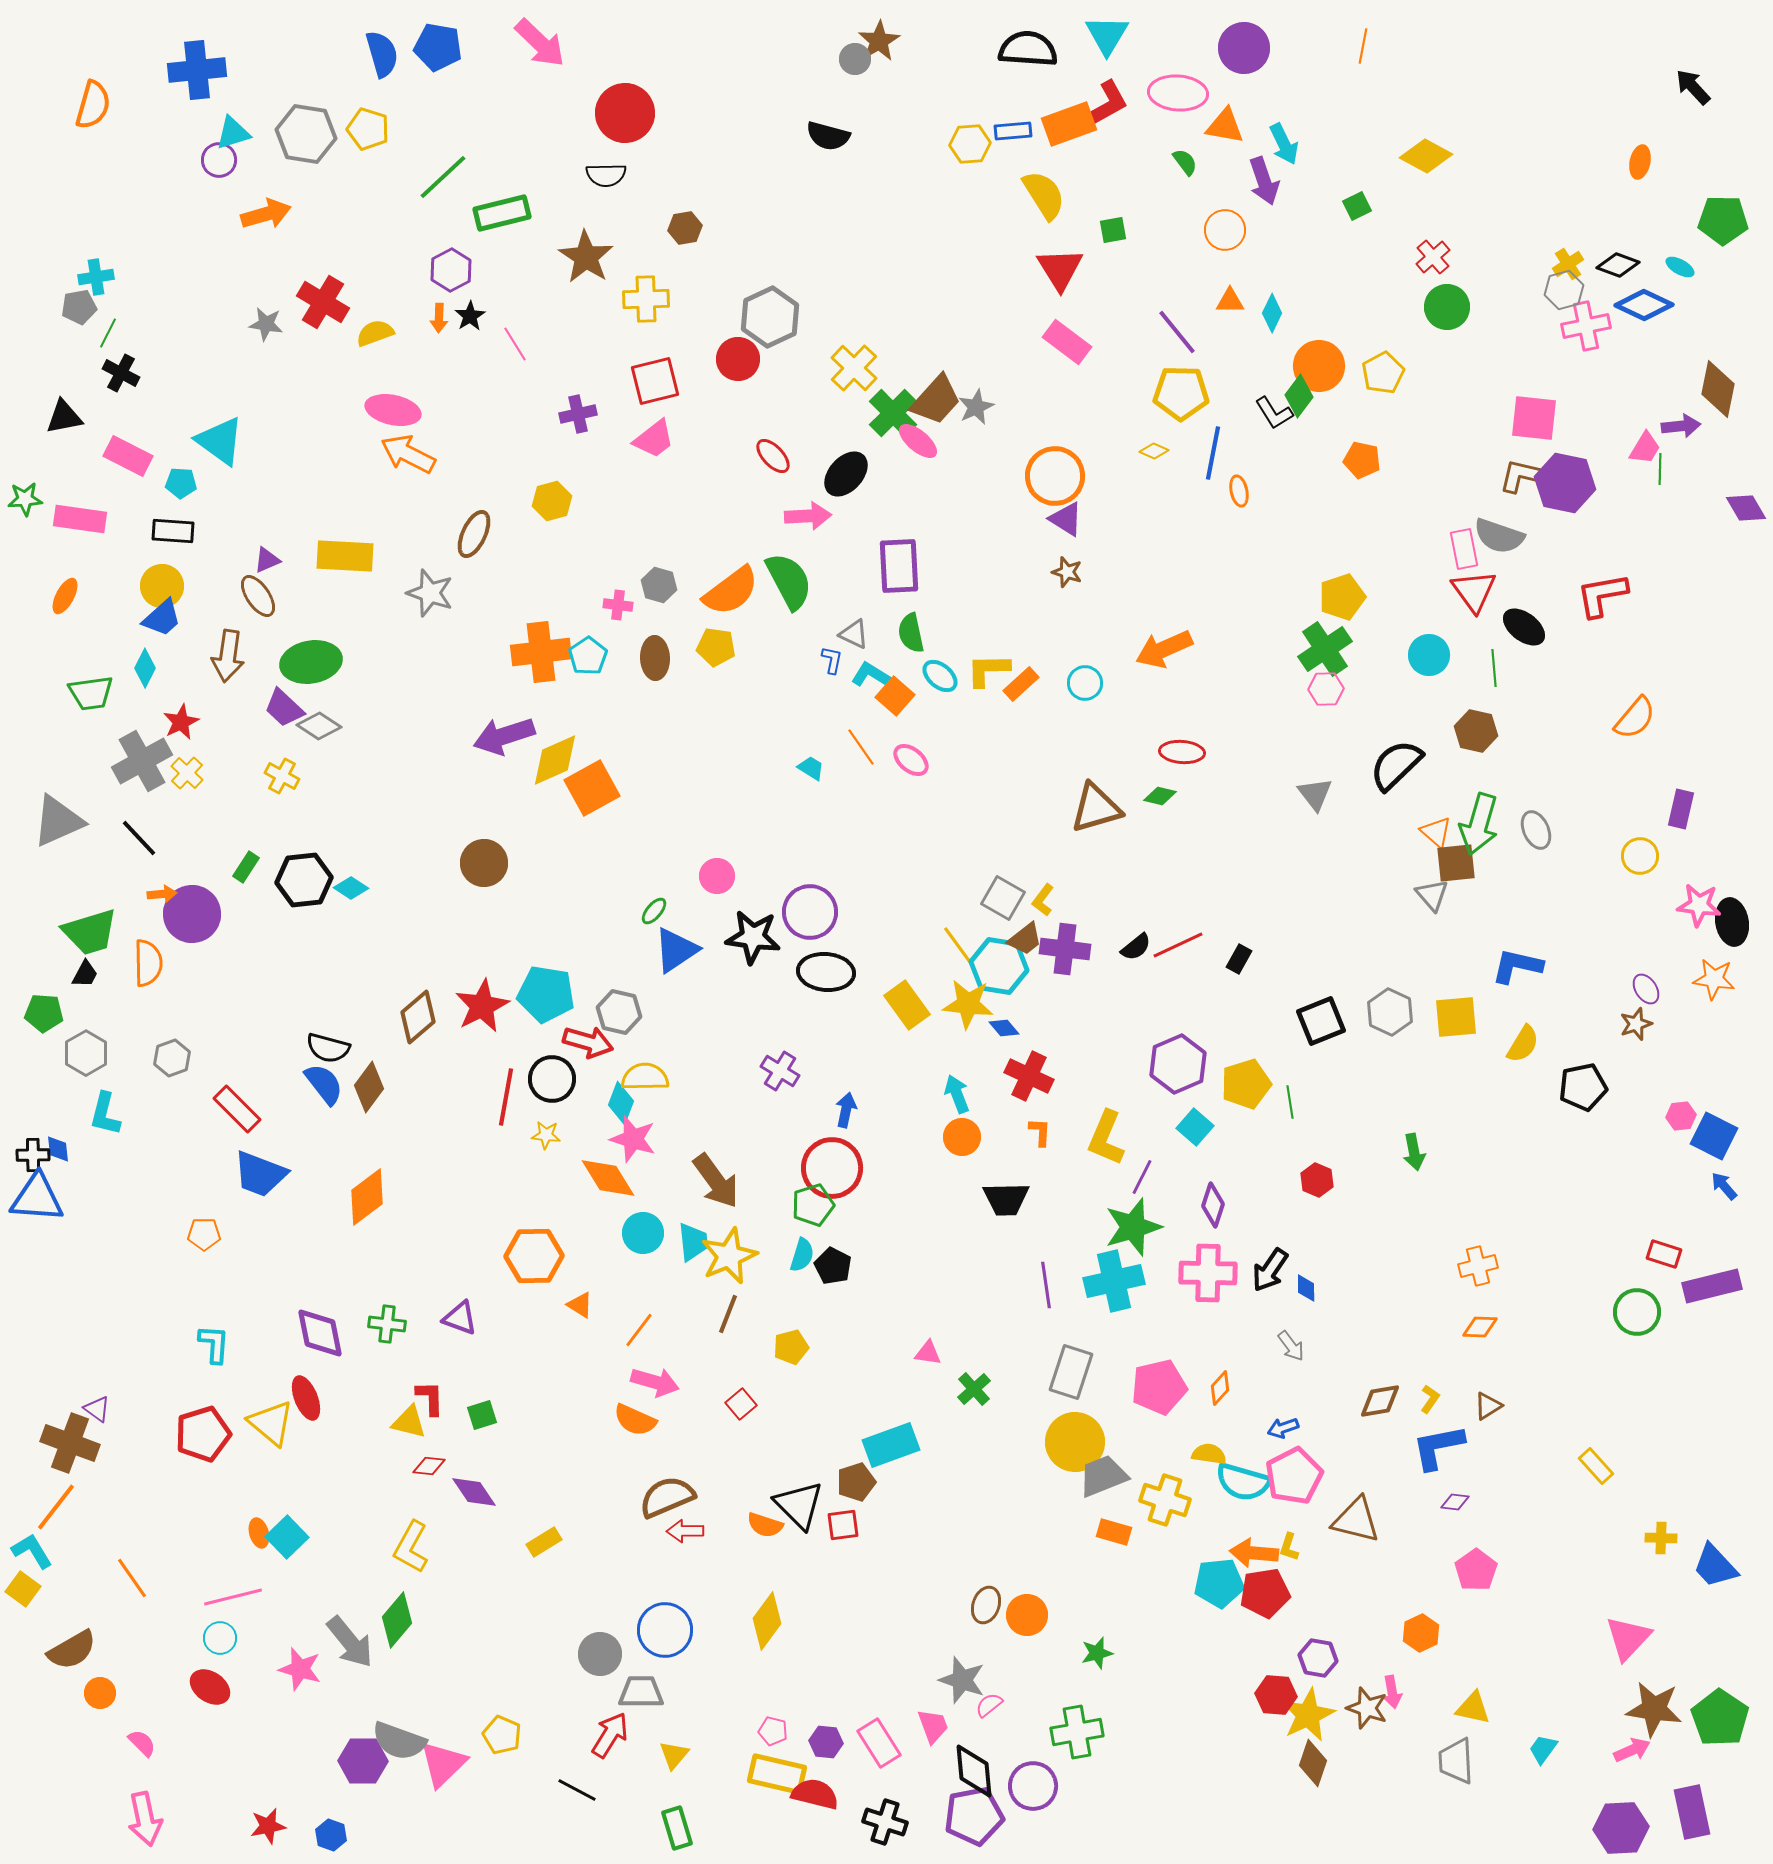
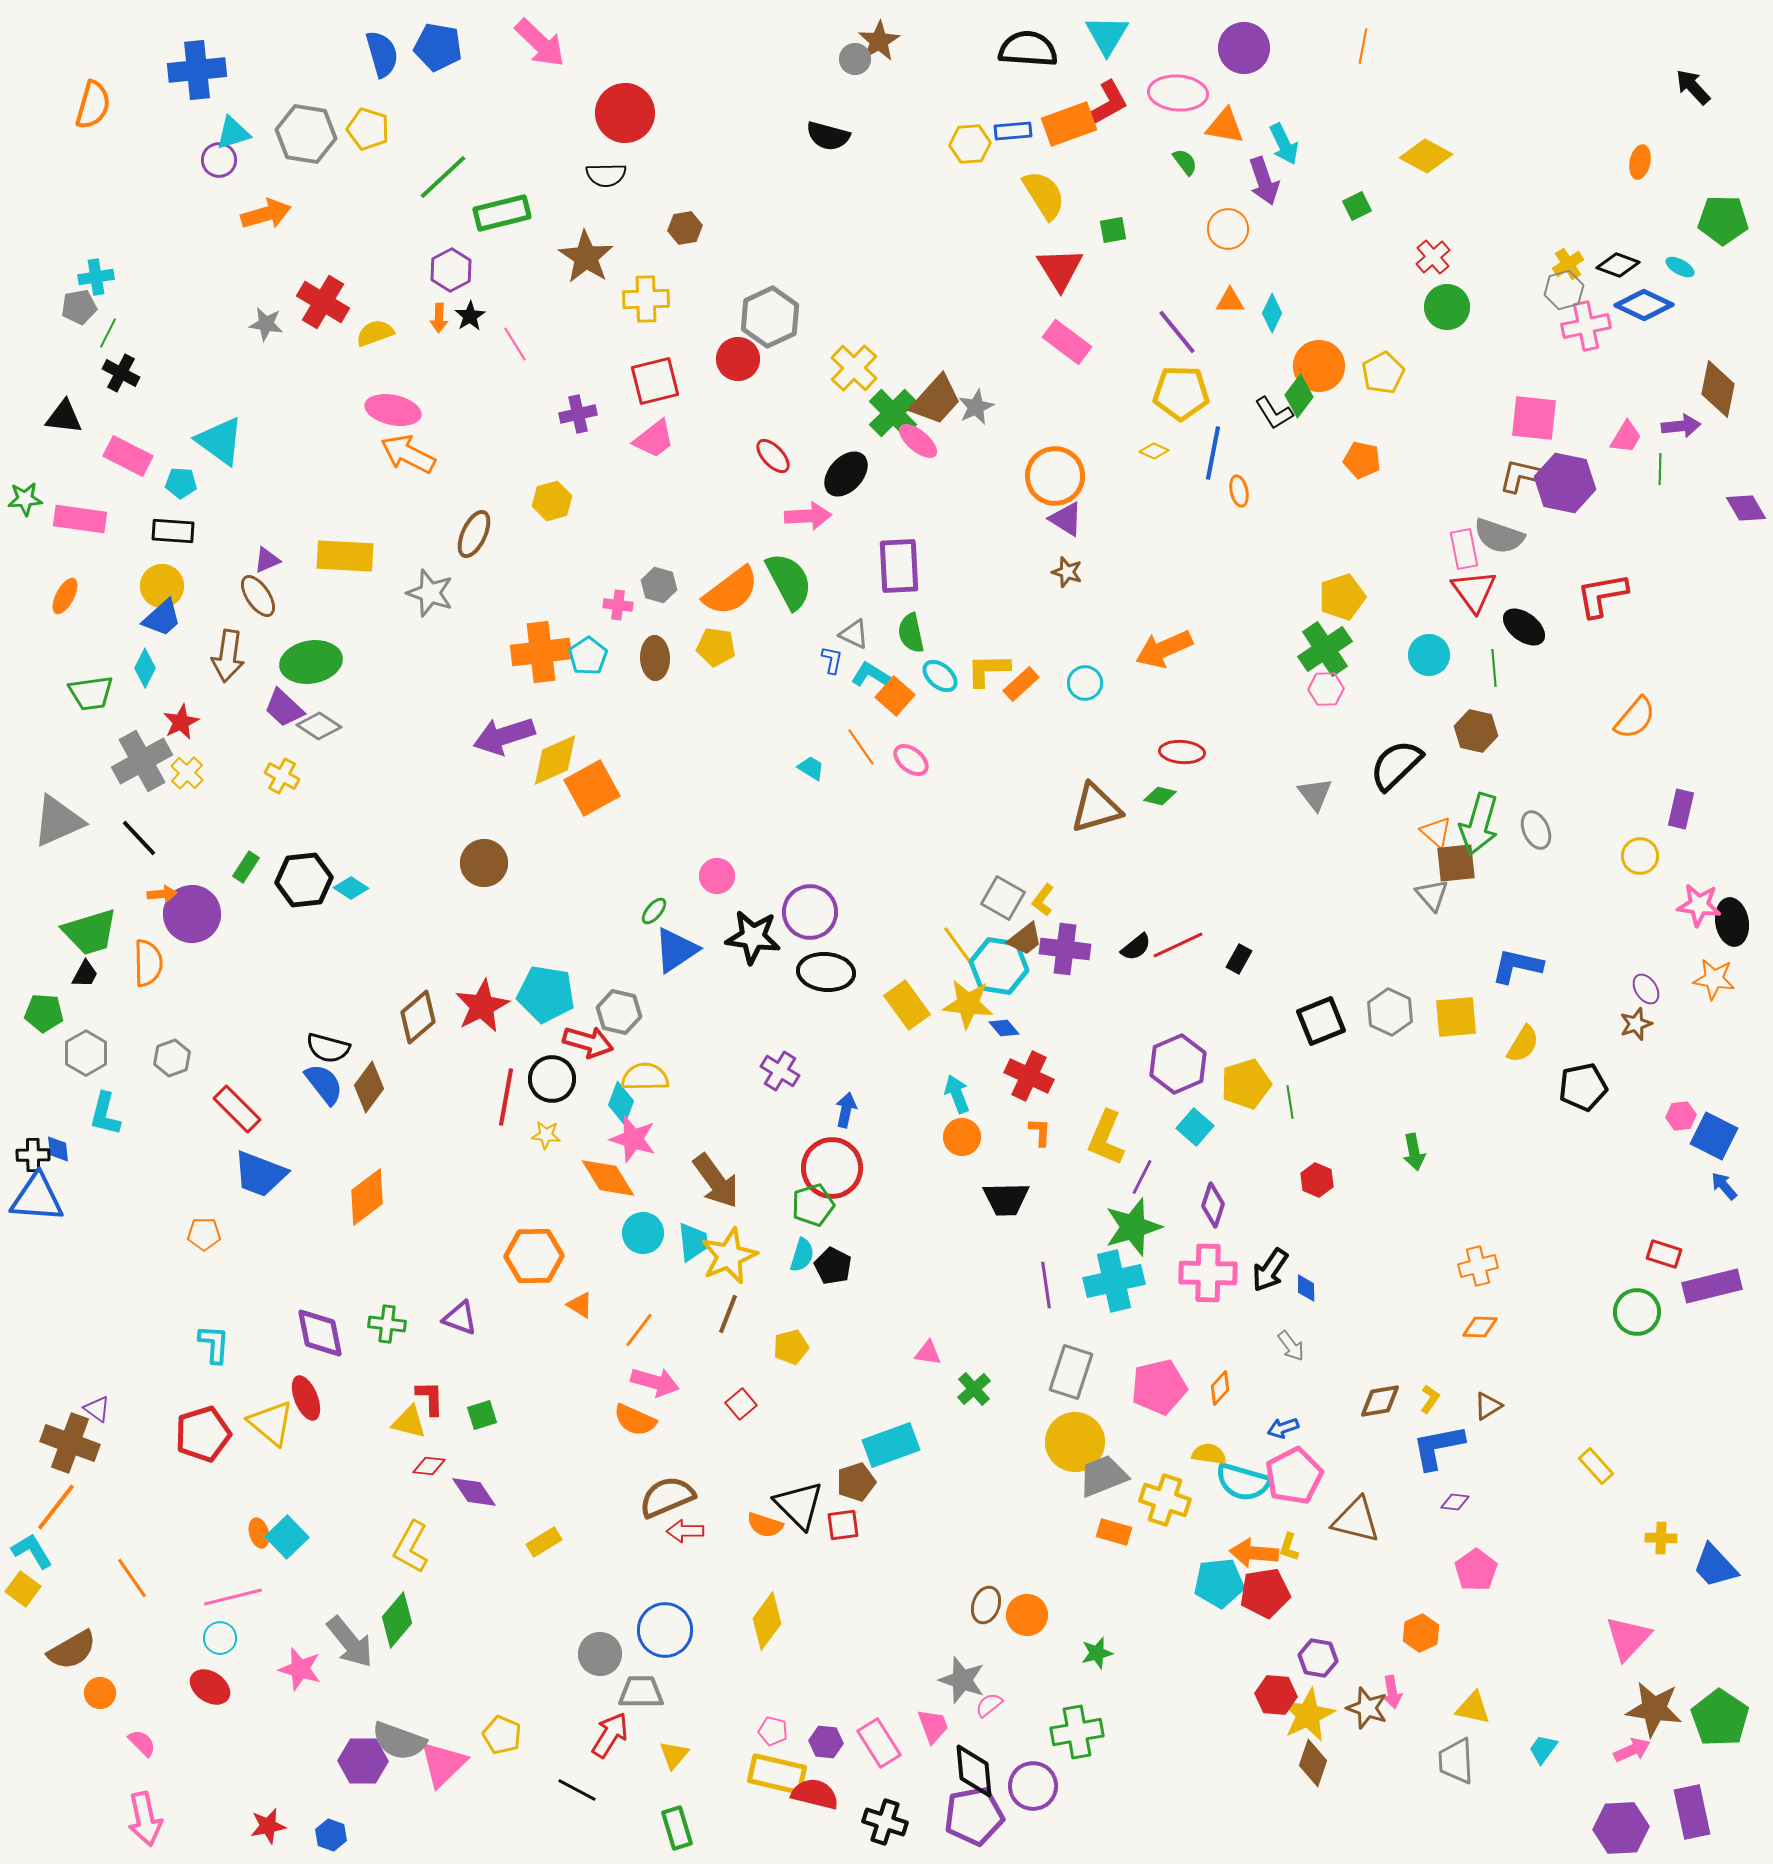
orange circle at (1225, 230): moved 3 px right, 1 px up
black triangle at (64, 417): rotated 18 degrees clockwise
pink trapezoid at (1645, 448): moved 19 px left, 11 px up
